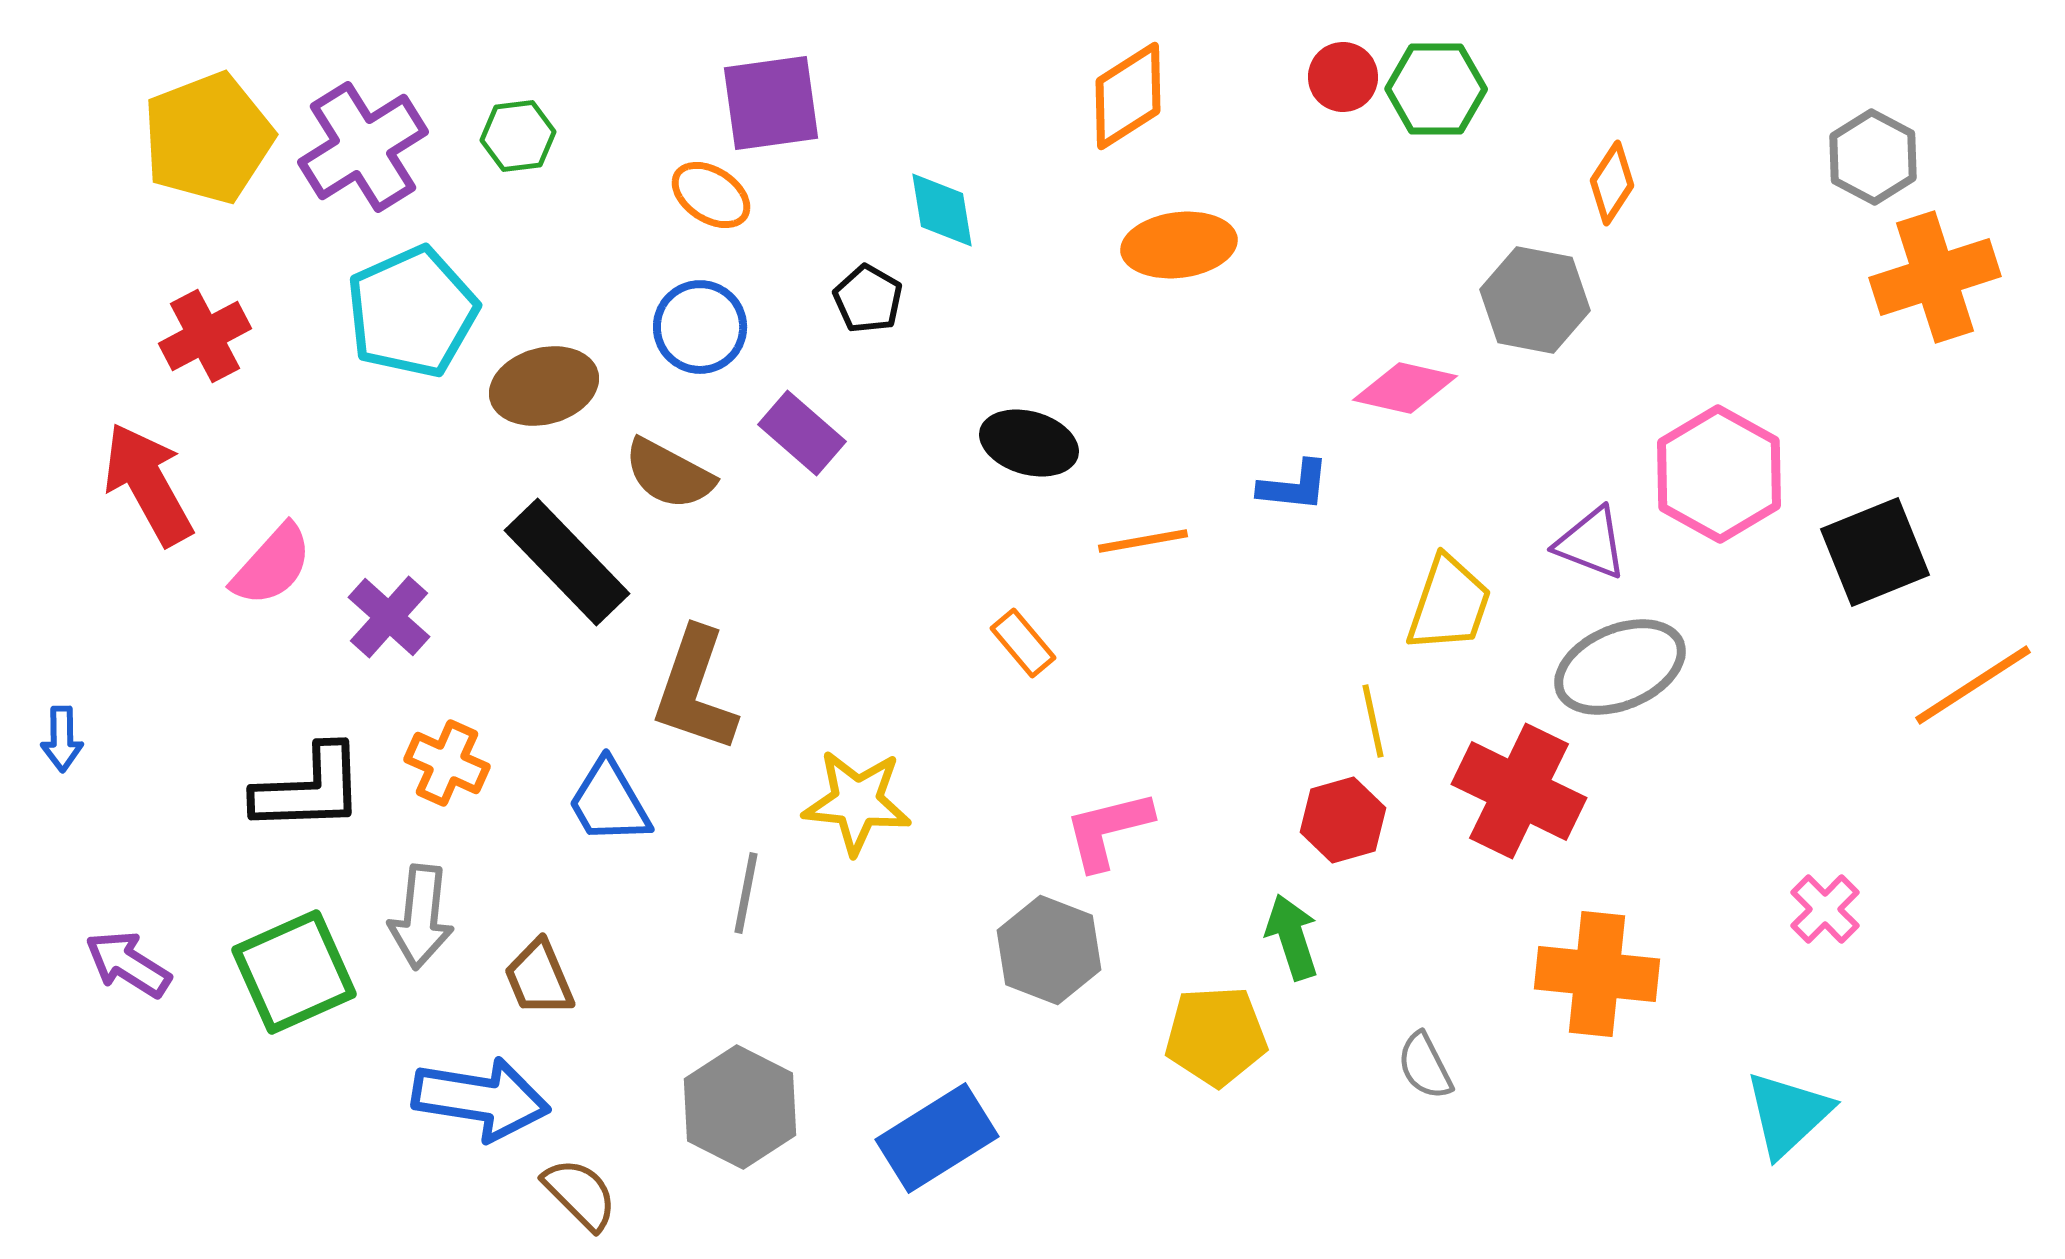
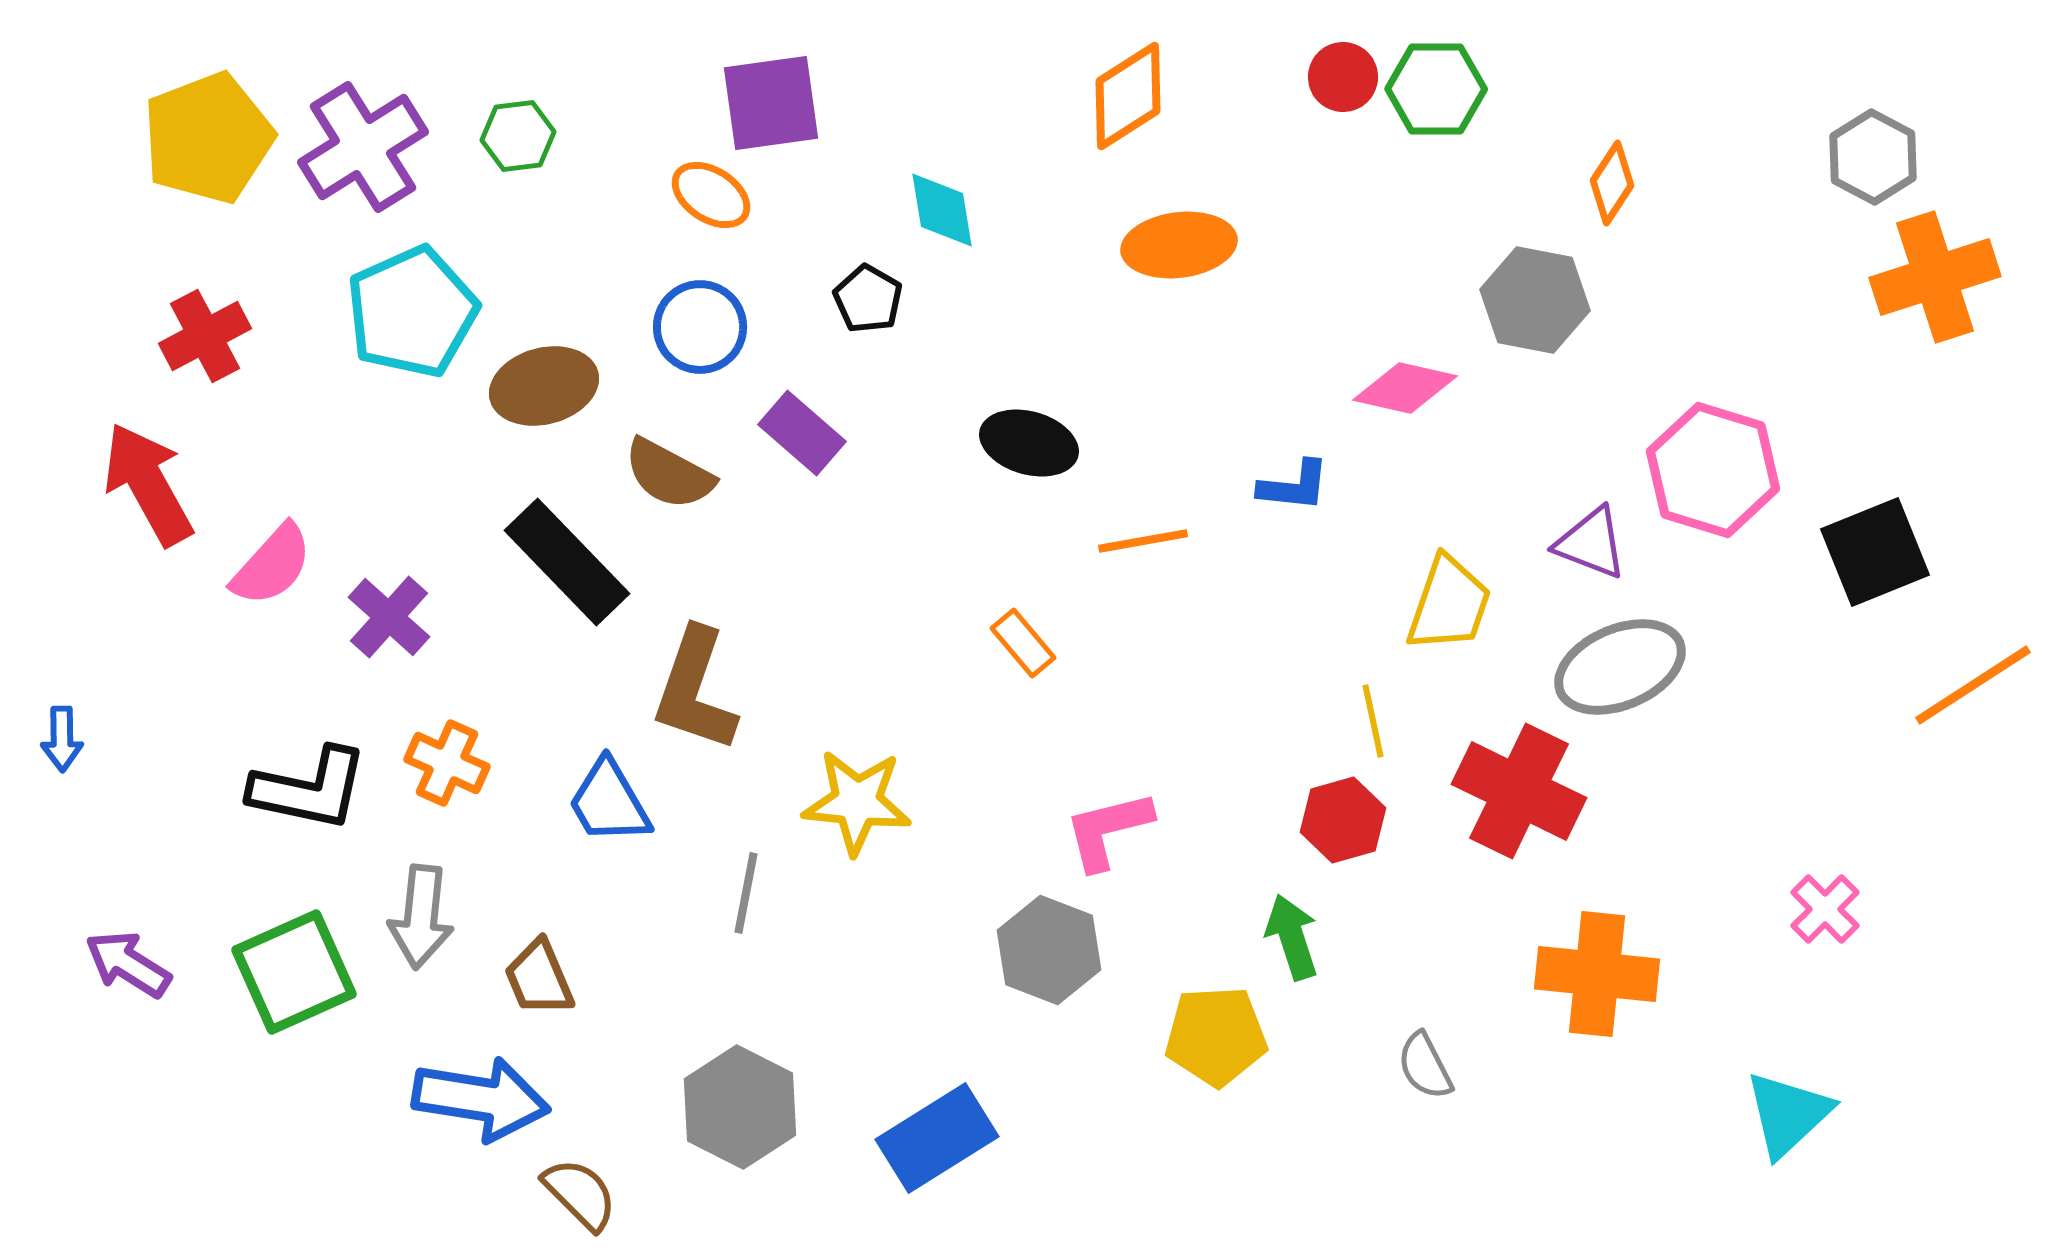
pink hexagon at (1719, 474): moved 6 px left, 4 px up; rotated 12 degrees counterclockwise
black L-shape at (309, 789): rotated 14 degrees clockwise
